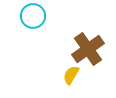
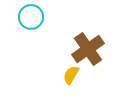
cyan circle: moved 2 px left, 1 px down
